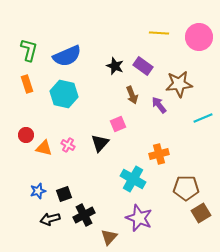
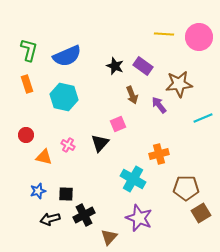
yellow line: moved 5 px right, 1 px down
cyan hexagon: moved 3 px down
orange triangle: moved 9 px down
black square: moved 2 px right; rotated 21 degrees clockwise
